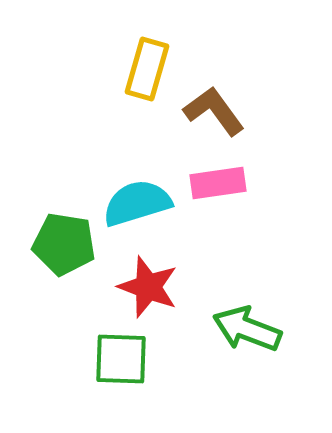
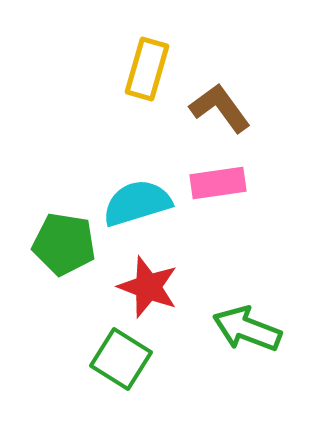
brown L-shape: moved 6 px right, 3 px up
green square: rotated 30 degrees clockwise
